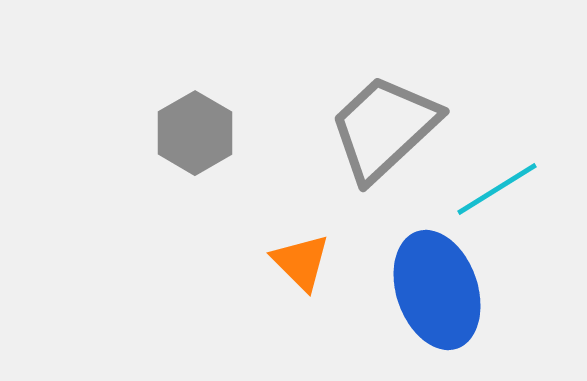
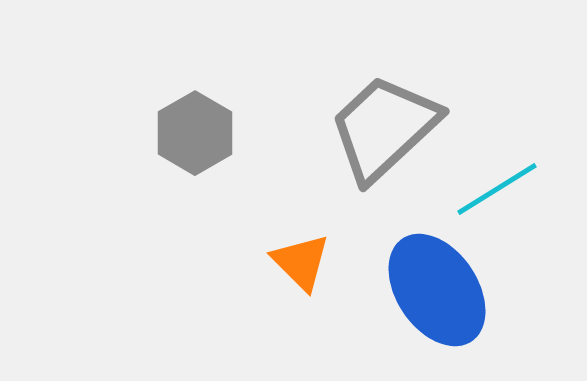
blue ellipse: rotated 15 degrees counterclockwise
